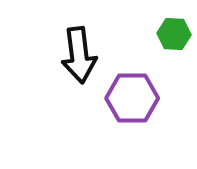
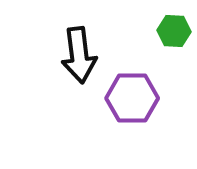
green hexagon: moved 3 px up
